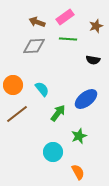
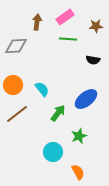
brown arrow: rotated 77 degrees clockwise
brown star: rotated 16 degrees clockwise
gray diamond: moved 18 px left
